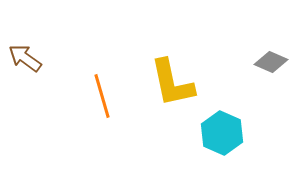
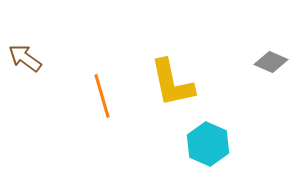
cyan hexagon: moved 14 px left, 11 px down
